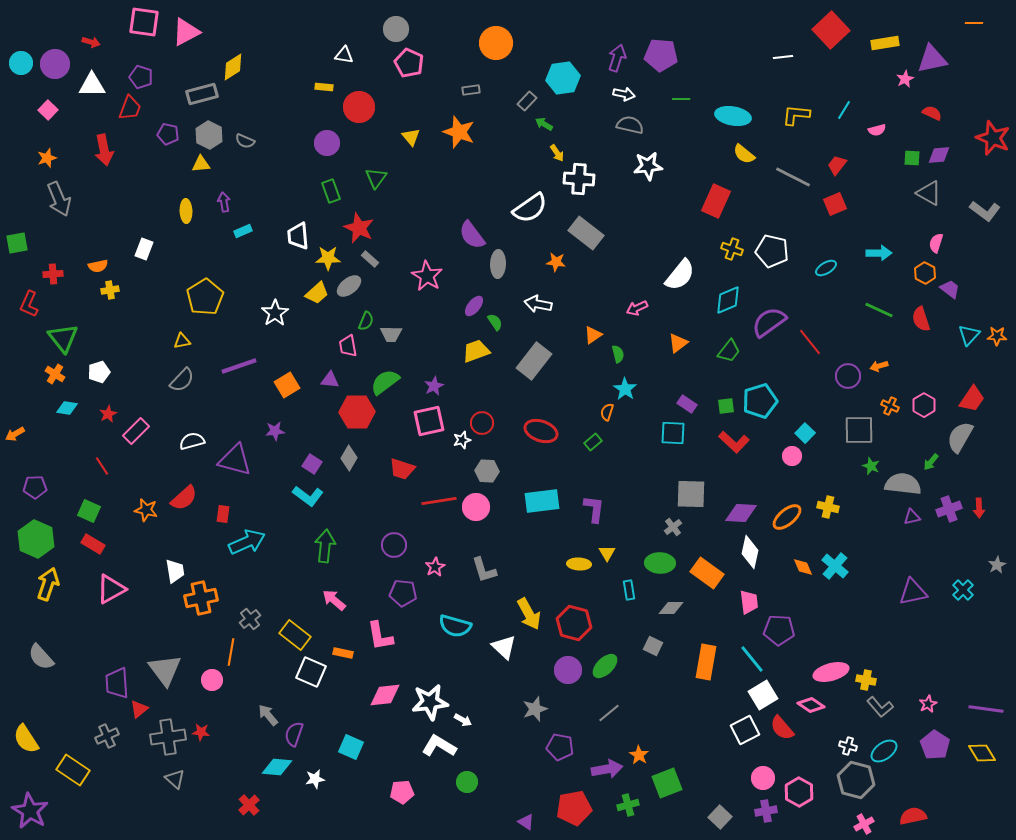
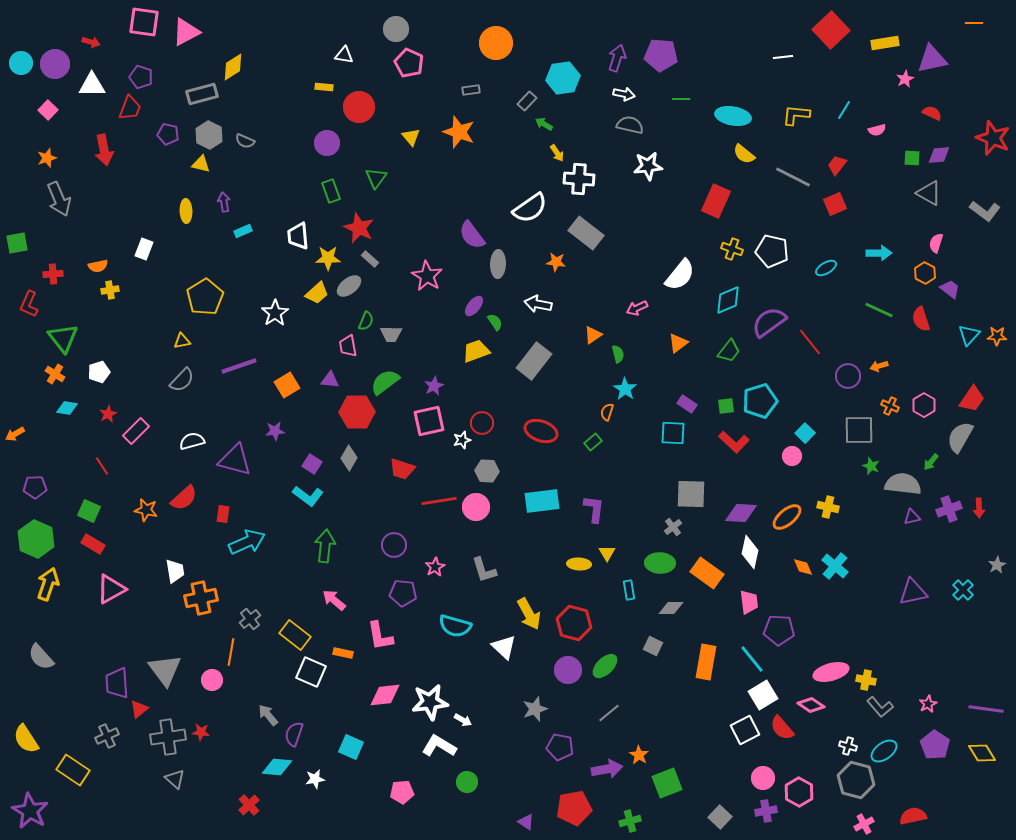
yellow triangle at (201, 164): rotated 18 degrees clockwise
green cross at (628, 805): moved 2 px right, 16 px down
